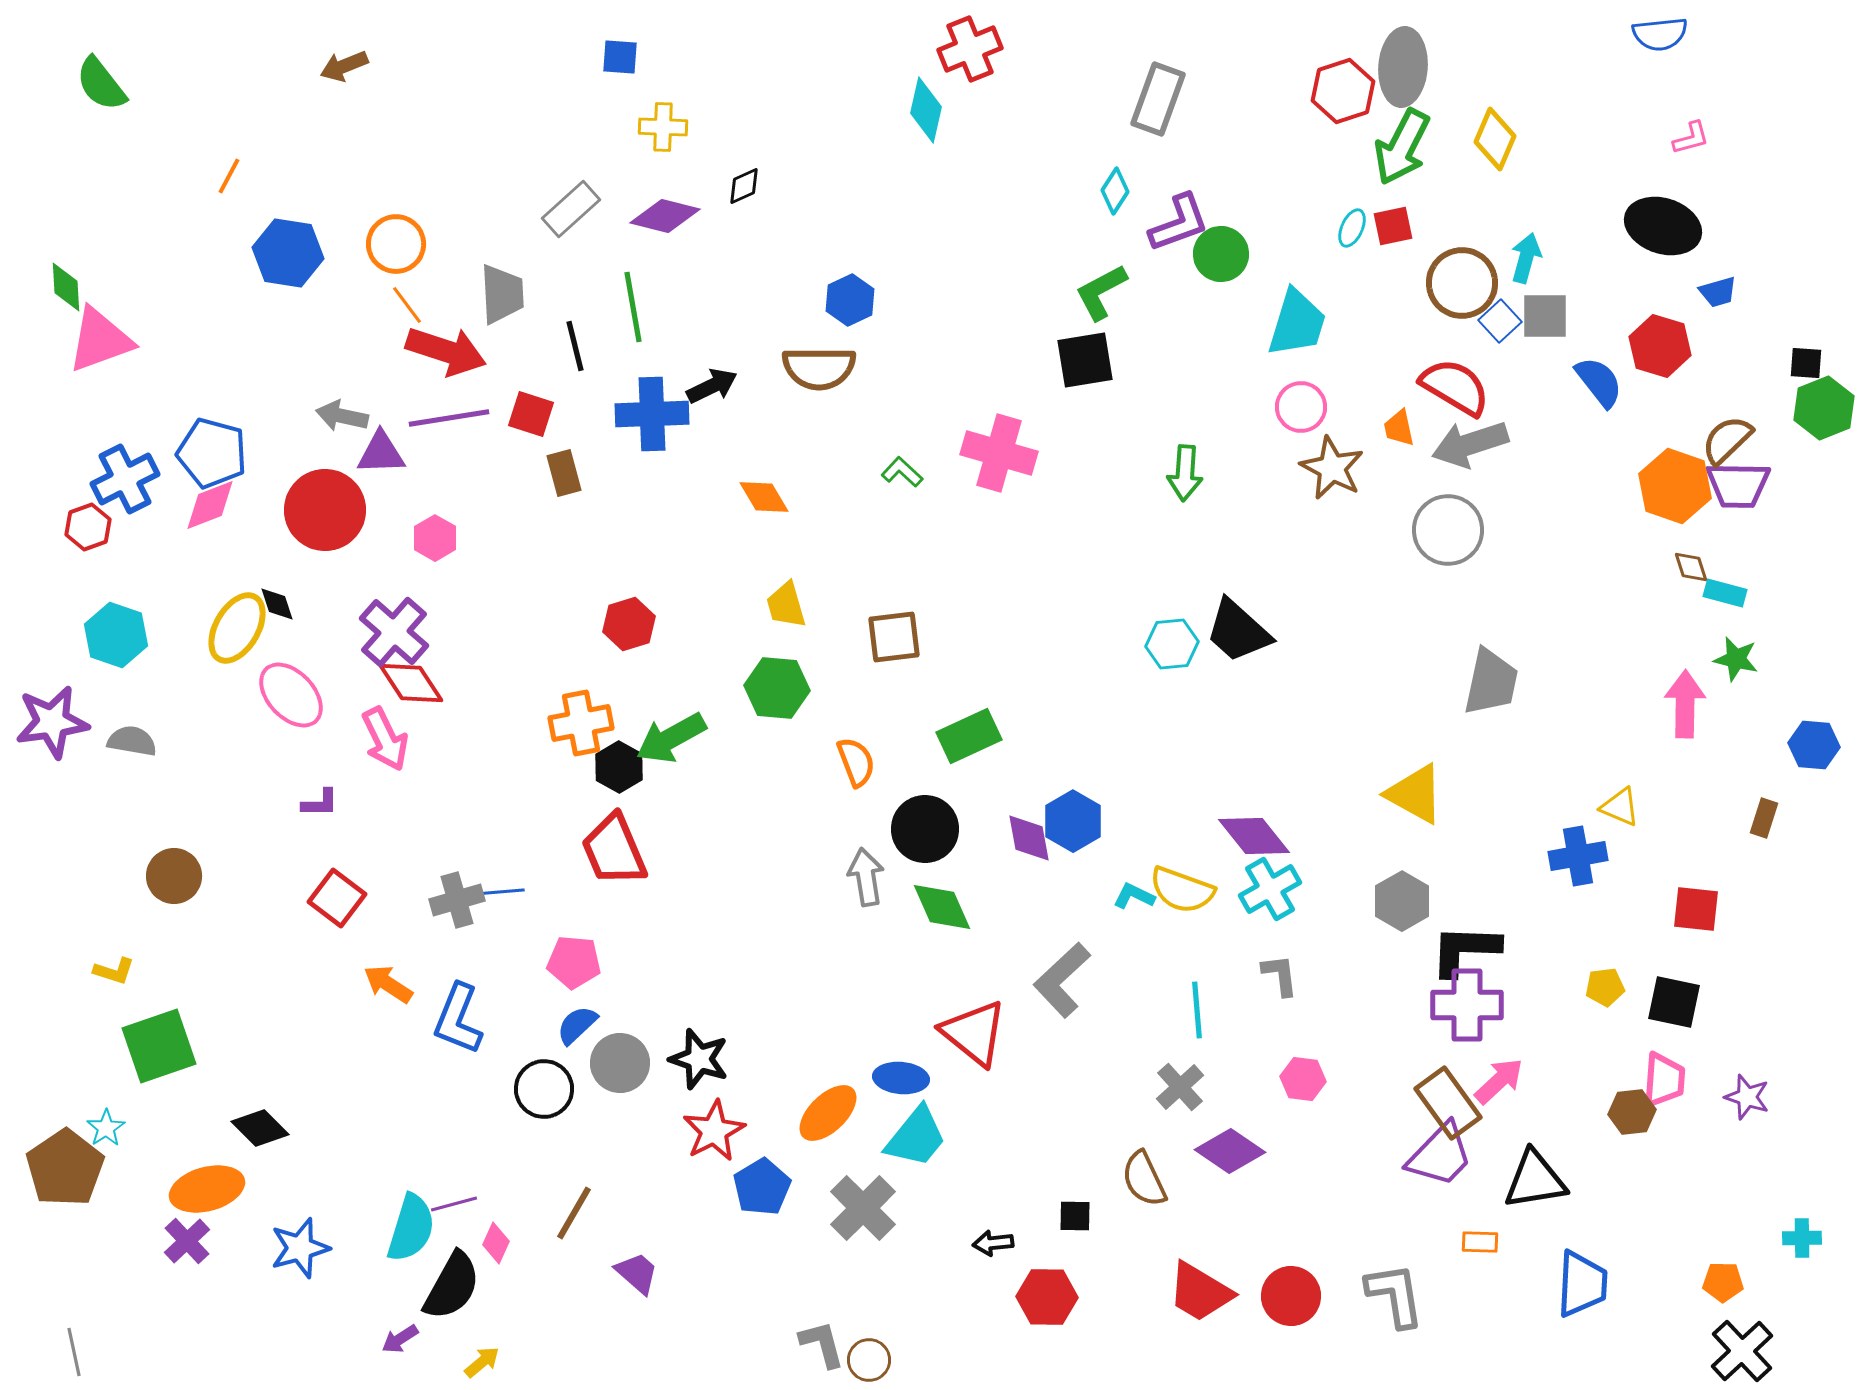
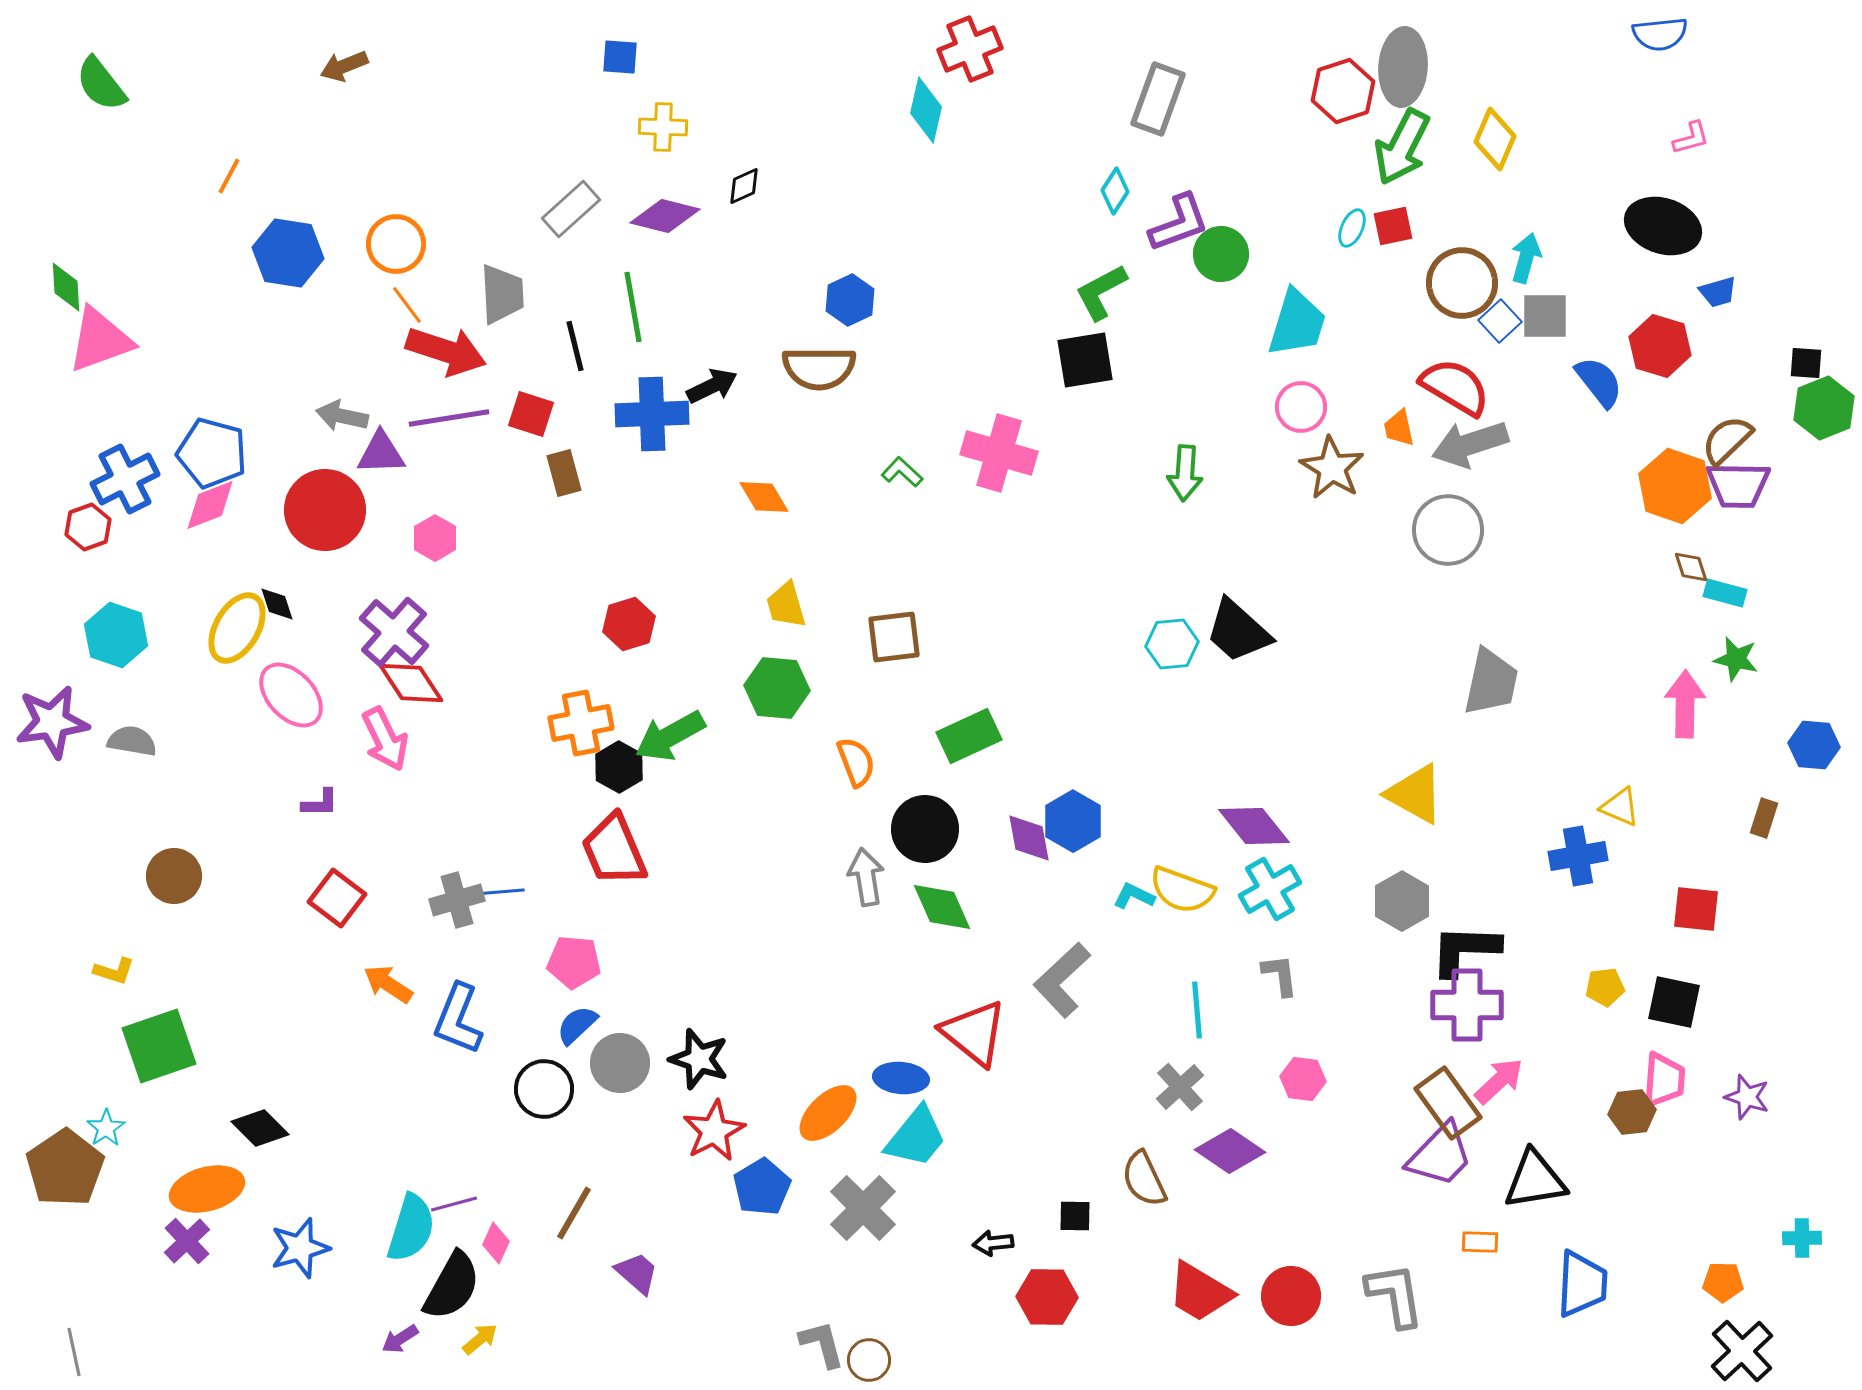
brown star at (1332, 468): rotated 4 degrees clockwise
green arrow at (671, 738): moved 1 px left, 2 px up
purple diamond at (1254, 836): moved 10 px up
yellow arrow at (482, 1362): moved 2 px left, 23 px up
